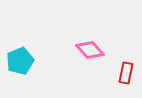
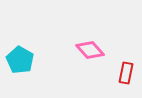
cyan pentagon: moved 1 px up; rotated 20 degrees counterclockwise
